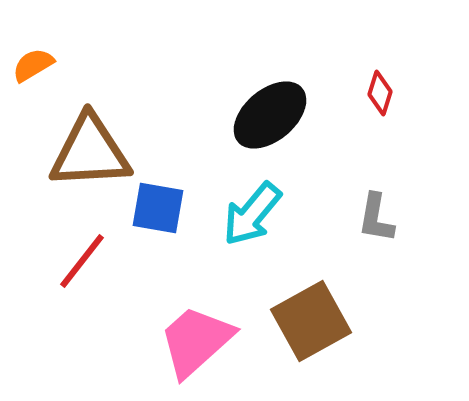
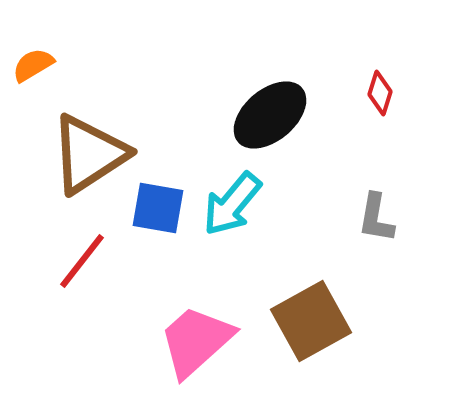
brown triangle: moved 1 px left, 2 px down; rotated 30 degrees counterclockwise
cyan arrow: moved 20 px left, 10 px up
